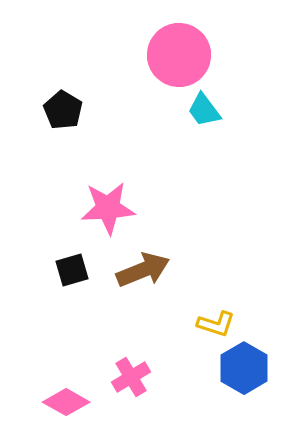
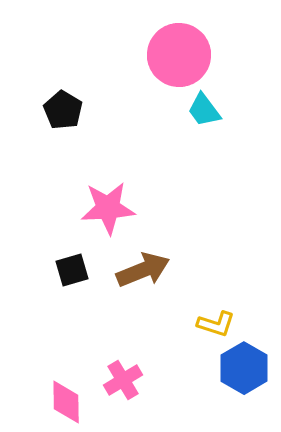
pink cross: moved 8 px left, 3 px down
pink diamond: rotated 60 degrees clockwise
